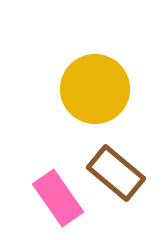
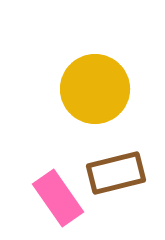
brown rectangle: rotated 54 degrees counterclockwise
